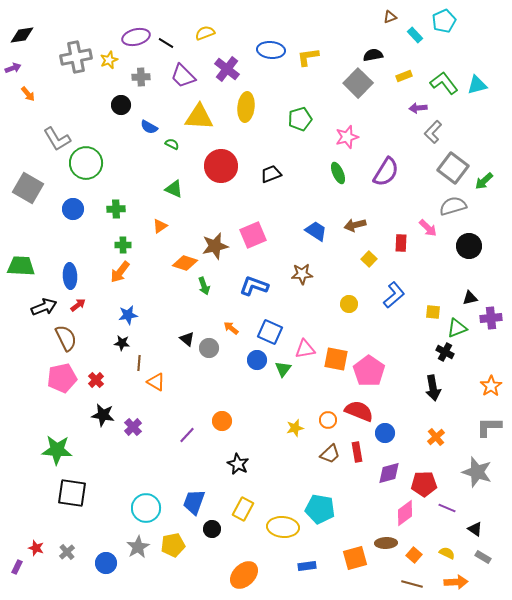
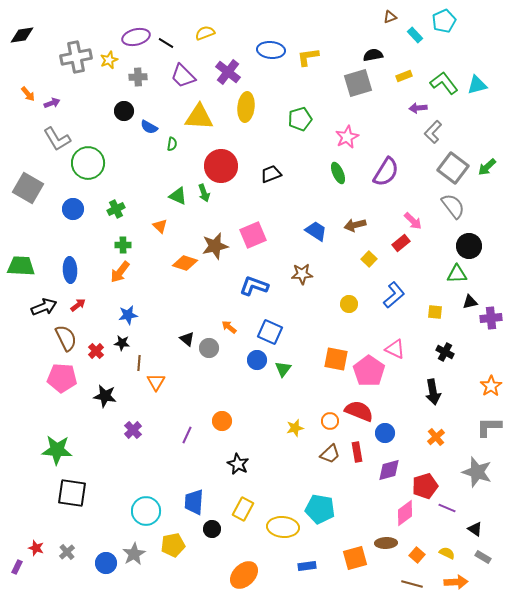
purple arrow at (13, 68): moved 39 px right, 35 px down
purple cross at (227, 69): moved 1 px right, 3 px down
gray cross at (141, 77): moved 3 px left
gray square at (358, 83): rotated 28 degrees clockwise
black circle at (121, 105): moved 3 px right, 6 px down
pink star at (347, 137): rotated 10 degrees counterclockwise
green semicircle at (172, 144): rotated 72 degrees clockwise
green circle at (86, 163): moved 2 px right
green arrow at (484, 181): moved 3 px right, 14 px up
green triangle at (174, 189): moved 4 px right, 7 px down
gray semicircle at (453, 206): rotated 68 degrees clockwise
green cross at (116, 209): rotated 24 degrees counterclockwise
orange triangle at (160, 226): rotated 42 degrees counterclockwise
pink arrow at (428, 228): moved 15 px left, 7 px up
red rectangle at (401, 243): rotated 48 degrees clockwise
blue ellipse at (70, 276): moved 6 px up
green arrow at (204, 286): moved 93 px up
black triangle at (470, 298): moved 4 px down
yellow square at (433, 312): moved 2 px right
orange arrow at (231, 328): moved 2 px left, 1 px up
green triangle at (457, 328): moved 54 px up; rotated 20 degrees clockwise
pink triangle at (305, 349): moved 90 px right; rotated 35 degrees clockwise
pink pentagon at (62, 378): rotated 16 degrees clockwise
red cross at (96, 380): moved 29 px up
orange triangle at (156, 382): rotated 30 degrees clockwise
black arrow at (433, 388): moved 4 px down
black star at (103, 415): moved 2 px right, 19 px up
orange circle at (328, 420): moved 2 px right, 1 px down
purple cross at (133, 427): moved 3 px down
purple line at (187, 435): rotated 18 degrees counterclockwise
purple diamond at (389, 473): moved 3 px up
red pentagon at (424, 484): moved 1 px right, 2 px down; rotated 15 degrees counterclockwise
blue trapezoid at (194, 502): rotated 16 degrees counterclockwise
cyan circle at (146, 508): moved 3 px down
gray star at (138, 547): moved 4 px left, 7 px down
orange square at (414, 555): moved 3 px right
